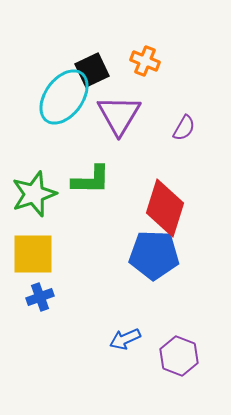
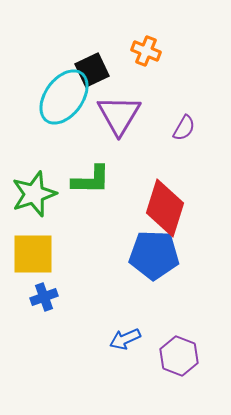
orange cross: moved 1 px right, 10 px up
blue cross: moved 4 px right
